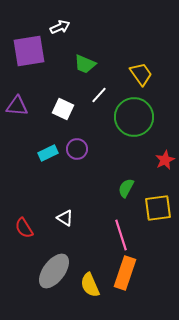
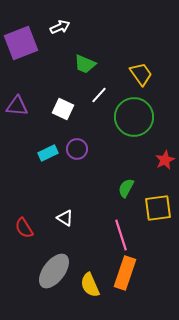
purple square: moved 8 px left, 8 px up; rotated 12 degrees counterclockwise
